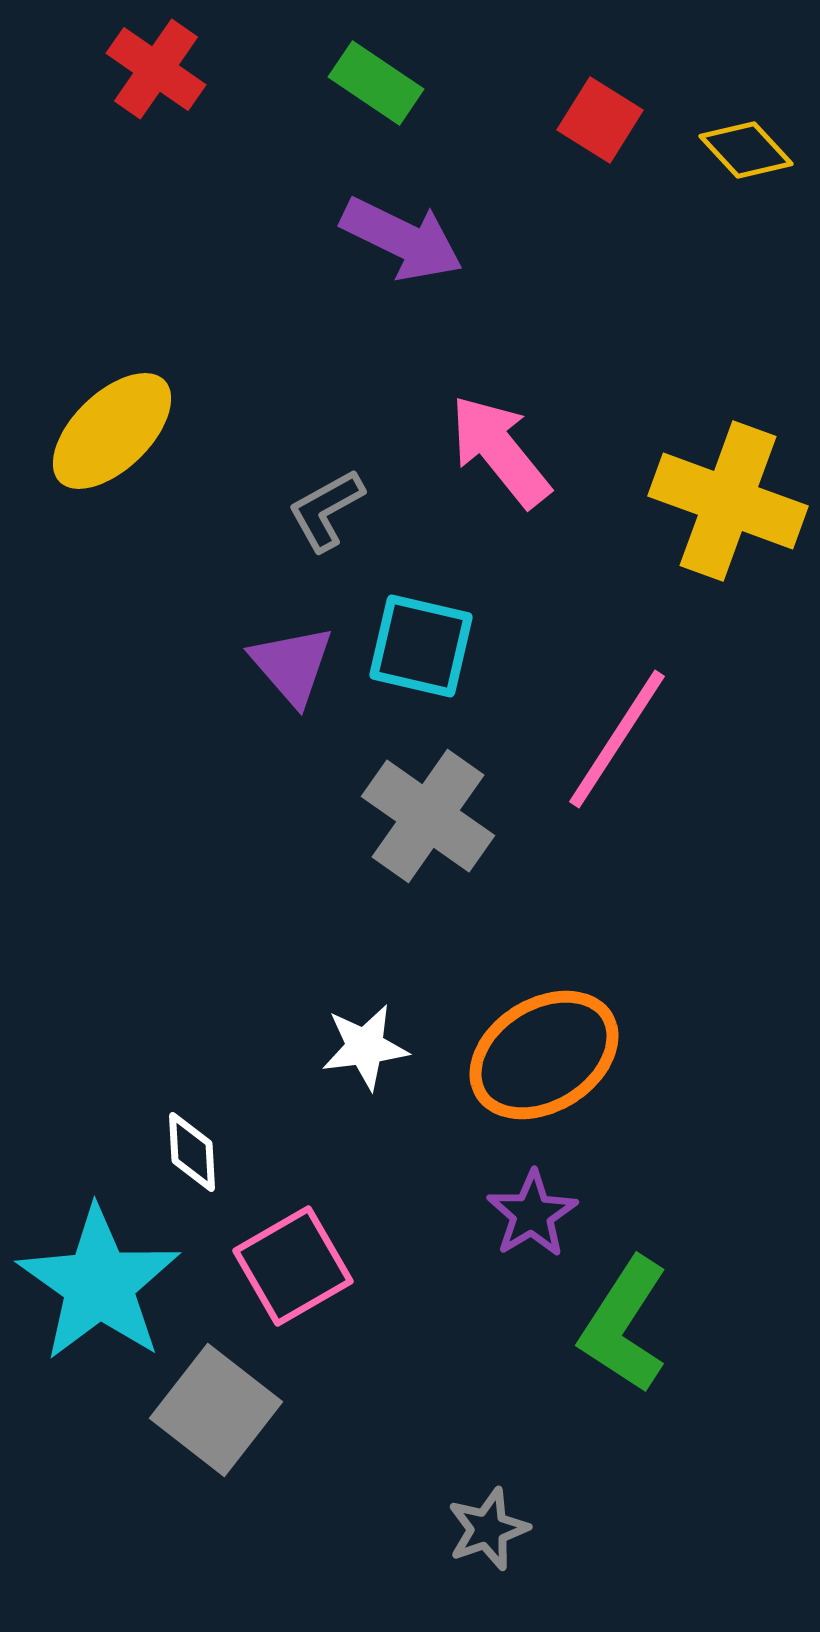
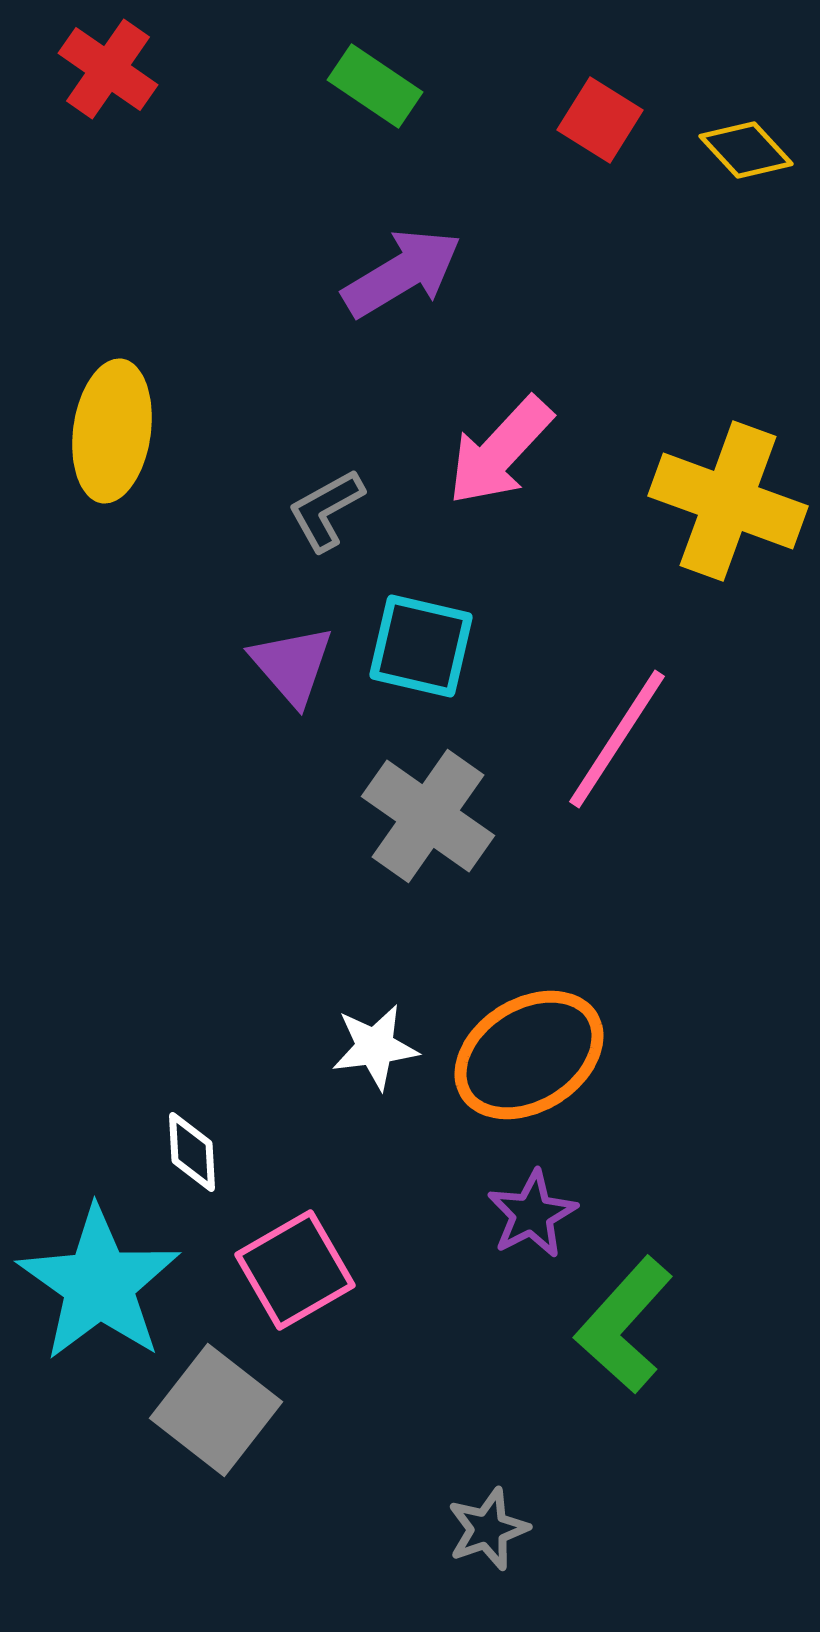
red cross: moved 48 px left
green rectangle: moved 1 px left, 3 px down
purple arrow: moved 34 px down; rotated 57 degrees counterclockwise
yellow ellipse: rotated 38 degrees counterclockwise
pink arrow: rotated 98 degrees counterclockwise
white star: moved 10 px right
orange ellipse: moved 15 px left
purple star: rotated 4 degrees clockwise
pink square: moved 2 px right, 4 px down
green L-shape: rotated 9 degrees clockwise
